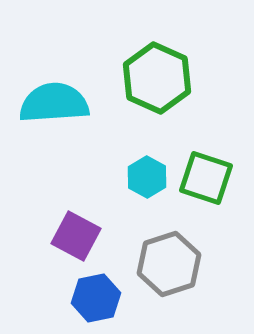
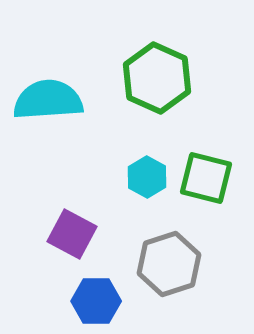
cyan semicircle: moved 6 px left, 3 px up
green square: rotated 4 degrees counterclockwise
purple square: moved 4 px left, 2 px up
blue hexagon: moved 3 px down; rotated 12 degrees clockwise
